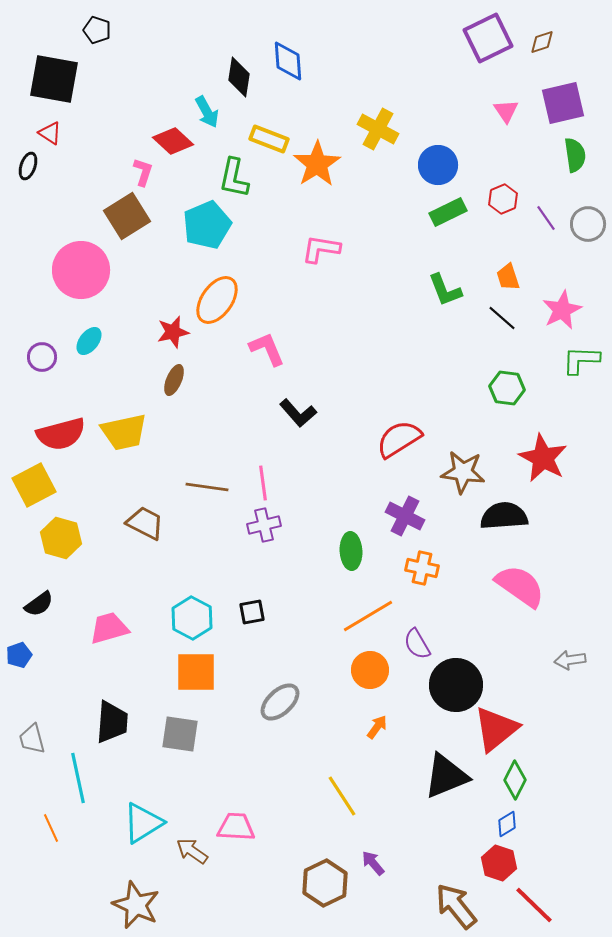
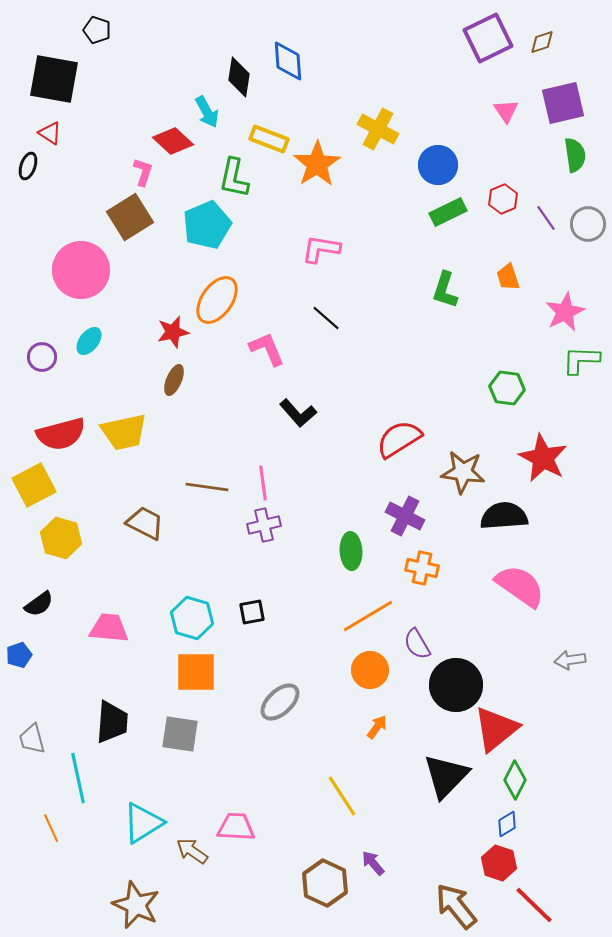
brown square at (127, 216): moved 3 px right, 1 px down
green L-shape at (445, 290): rotated 39 degrees clockwise
pink star at (562, 310): moved 3 px right, 2 px down
black line at (502, 318): moved 176 px left
cyan hexagon at (192, 618): rotated 12 degrees counterclockwise
pink trapezoid at (109, 628): rotated 21 degrees clockwise
black triangle at (446, 776): rotated 24 degrees counterclockwise
brown hexagon at (325, 883): rotated 9 degrees counterclockwise
